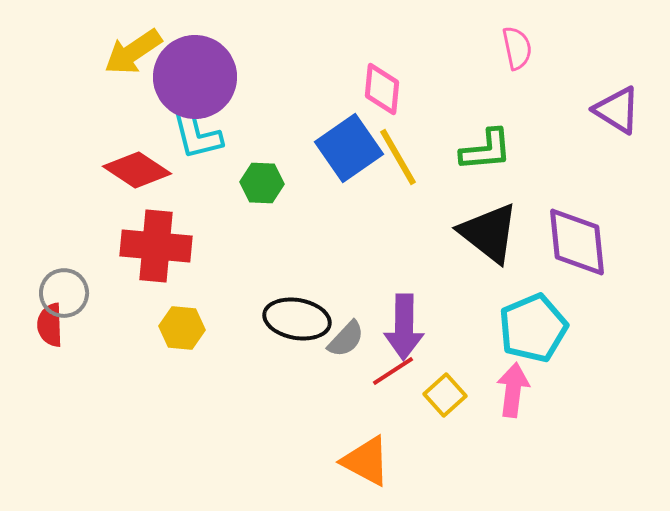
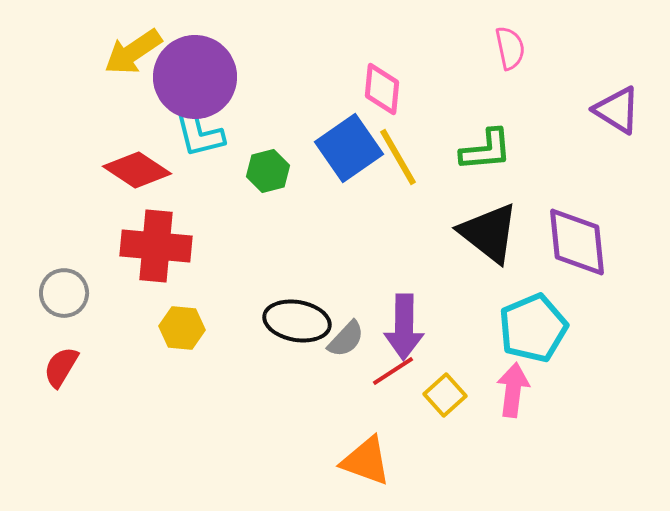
pink semicircle: moved 7 px left
cyan L-shape: moved 2 px right, 2 px up
green hexagon: moved 6 px right, 12 px up; rotated 18 degrees counterclockwise
black ellipse: moved 2 px down
red semicircle: moved 11 px right, 42 px down; rotated 33 degrees clockwise
orange triangle: rotated 8 degrees counterclockwise
